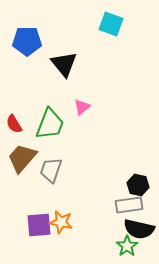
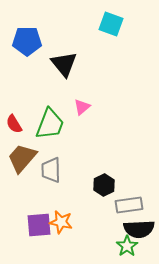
gray trapezoid: rotated 20 degrees counterclockwise
black hexagon: moved 34 px left; rotated 20 degrees clockwise
black semicircle: rotated 16 degrees counterclockwise
